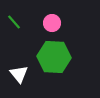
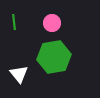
green line: rotated 35 degrees clockwise
green hexagon: rotated 12 degrees counterclockwise
